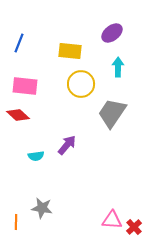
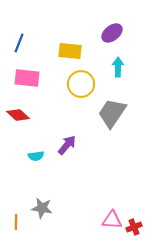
pink rectangle: moved 2 px right, 8 px up
red cross: rotated 21 degrees clockwise
